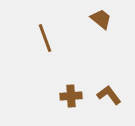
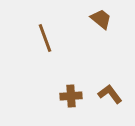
brown L-shape: moved 1 px right, 1 px up
